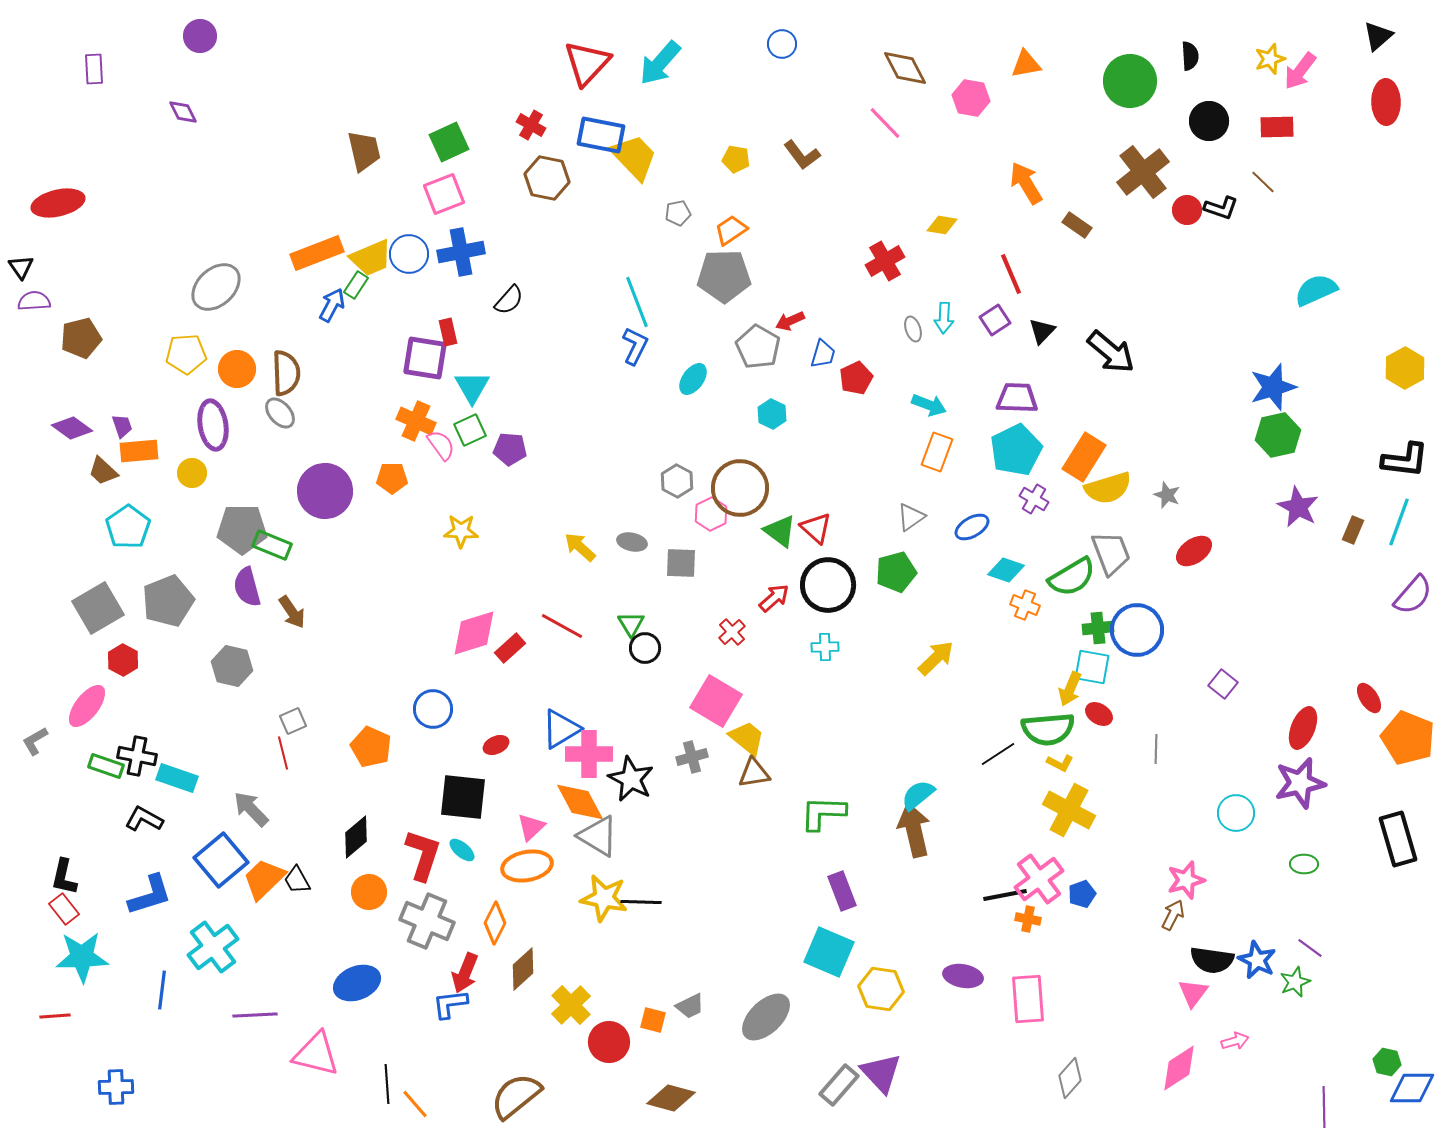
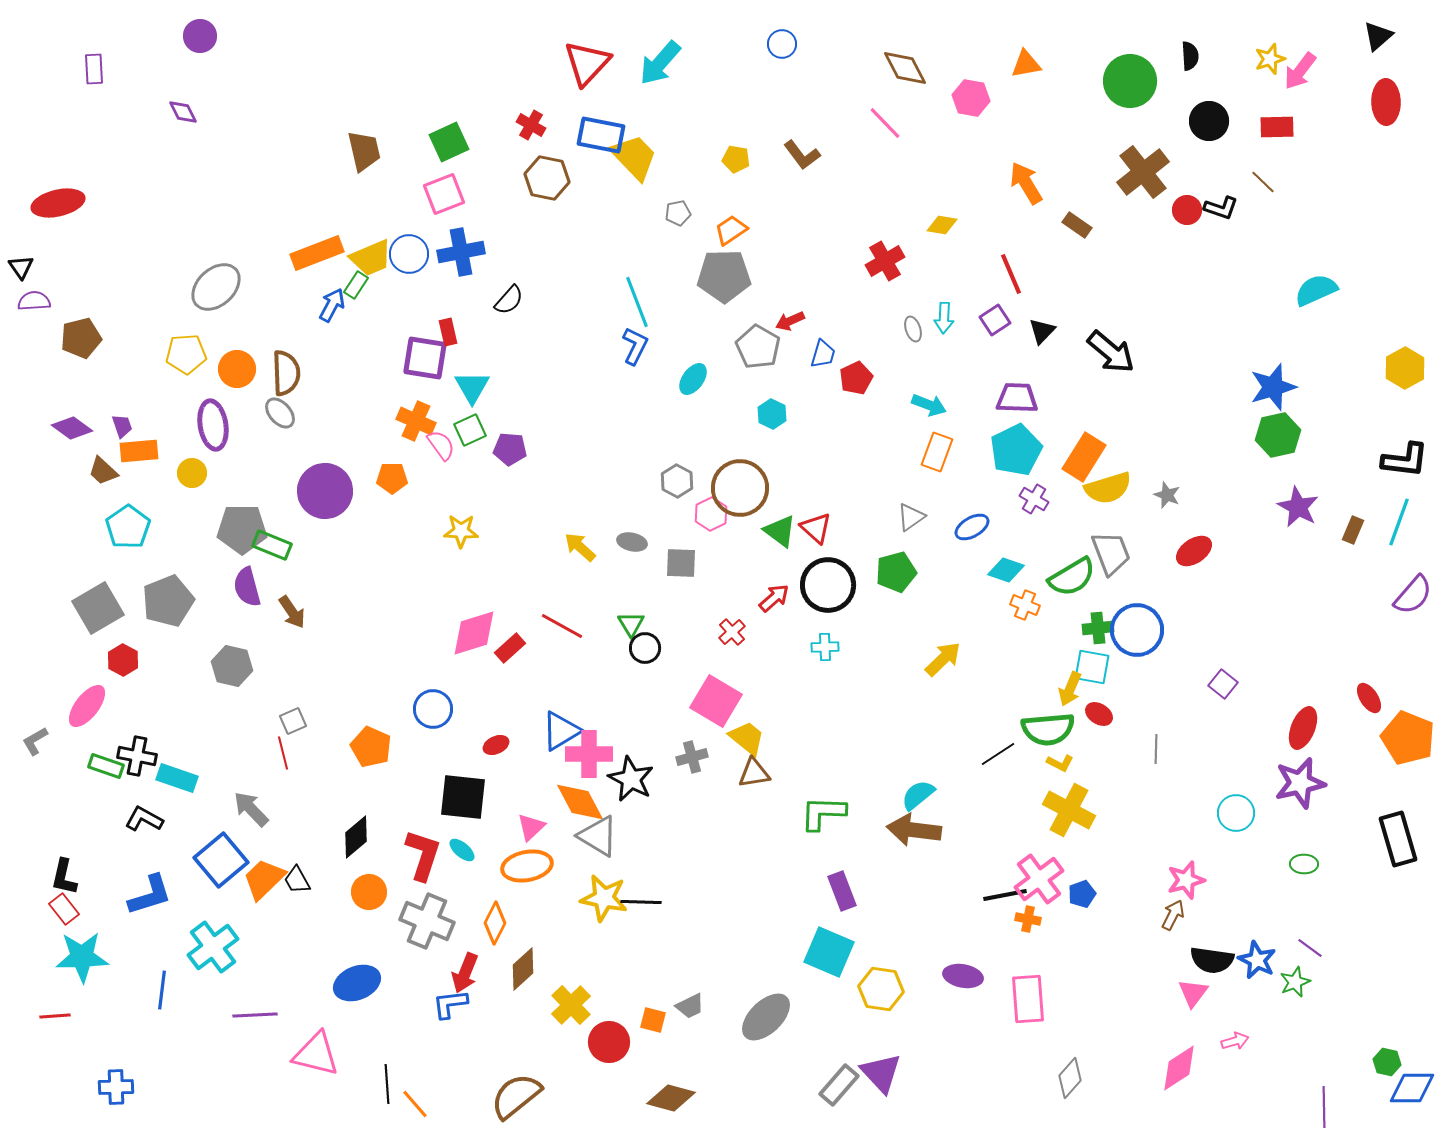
yellow arrow at (936, 658): moved 7 px right, 1 px down
blue triangle at (561, 729): moved 2 px down
brown arrow at (914, 830): rotated 70 degrees counterclockwise
